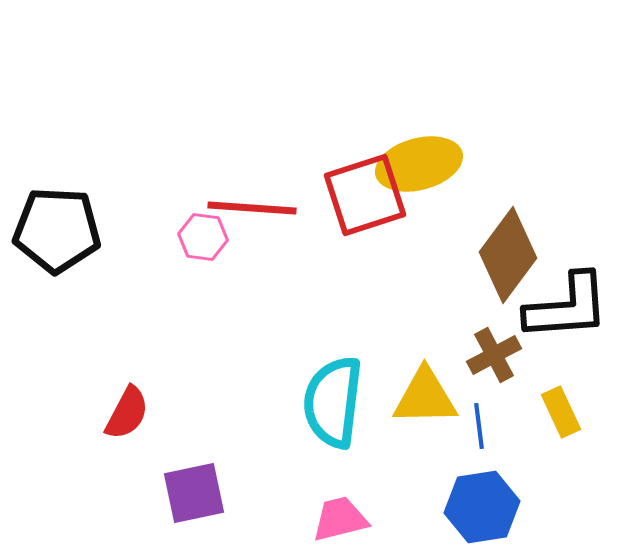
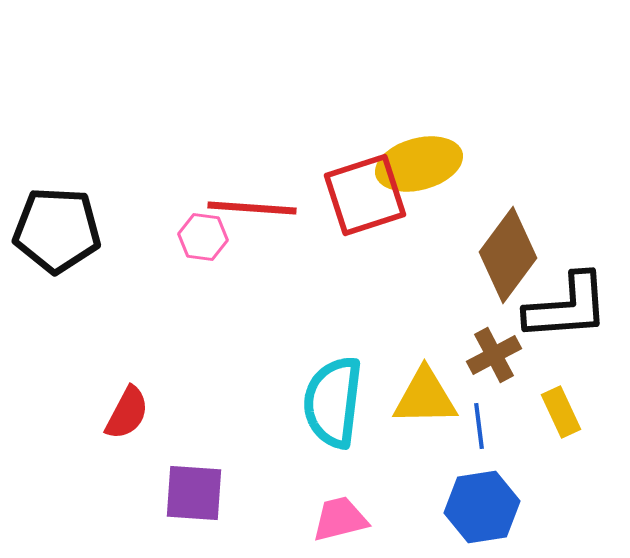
purple square: rotated 16 degrees clockwise
